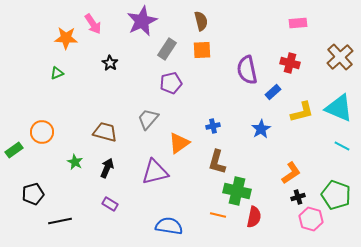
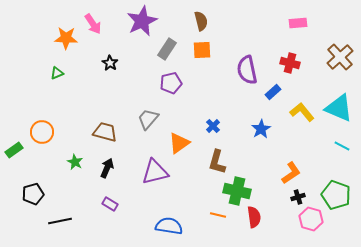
yellow L-shape: rotated 115 degrees counterclockwise
blue cross: rotated 32 degrees counterclockwise
red semicircle: rotated 20 degrees counterclockwise
